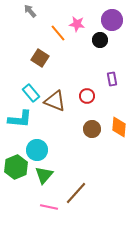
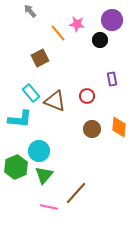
brown square: rotated 30 degrees clockwise
cyan circle: moved 2 px right, 1 px down
